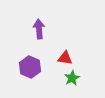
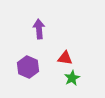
purple hexagon: moved 2 px left
